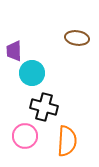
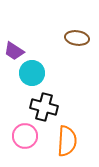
purple trapezoid: rotated 55 degrees counterclockwise
